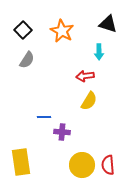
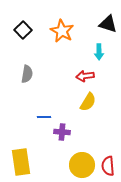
gray semicircle: moved 14 px down; rotated 24 degrees counterclockwise
yellow semicircle: moved 1 px left, 1 px down
red semicircle: moved 1 px down
